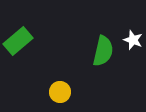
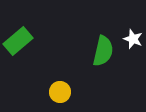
white star: moved 1 px up
